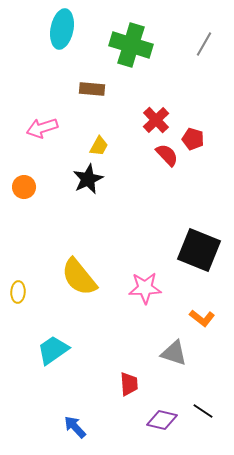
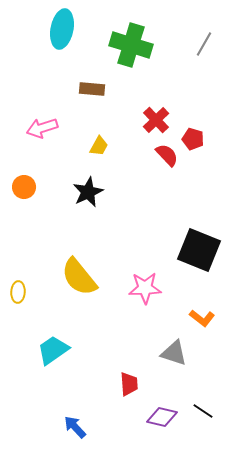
black star: moved 13 px down
purple diamond: moved 3 px up
